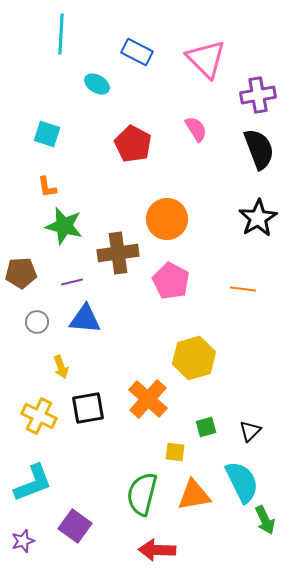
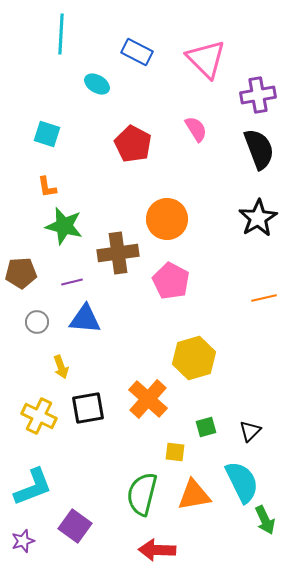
orange line: moved 21 px right, 9 px down; rotated 20 degrees counterclockwise
cyan L-shape: moved 4 px down
